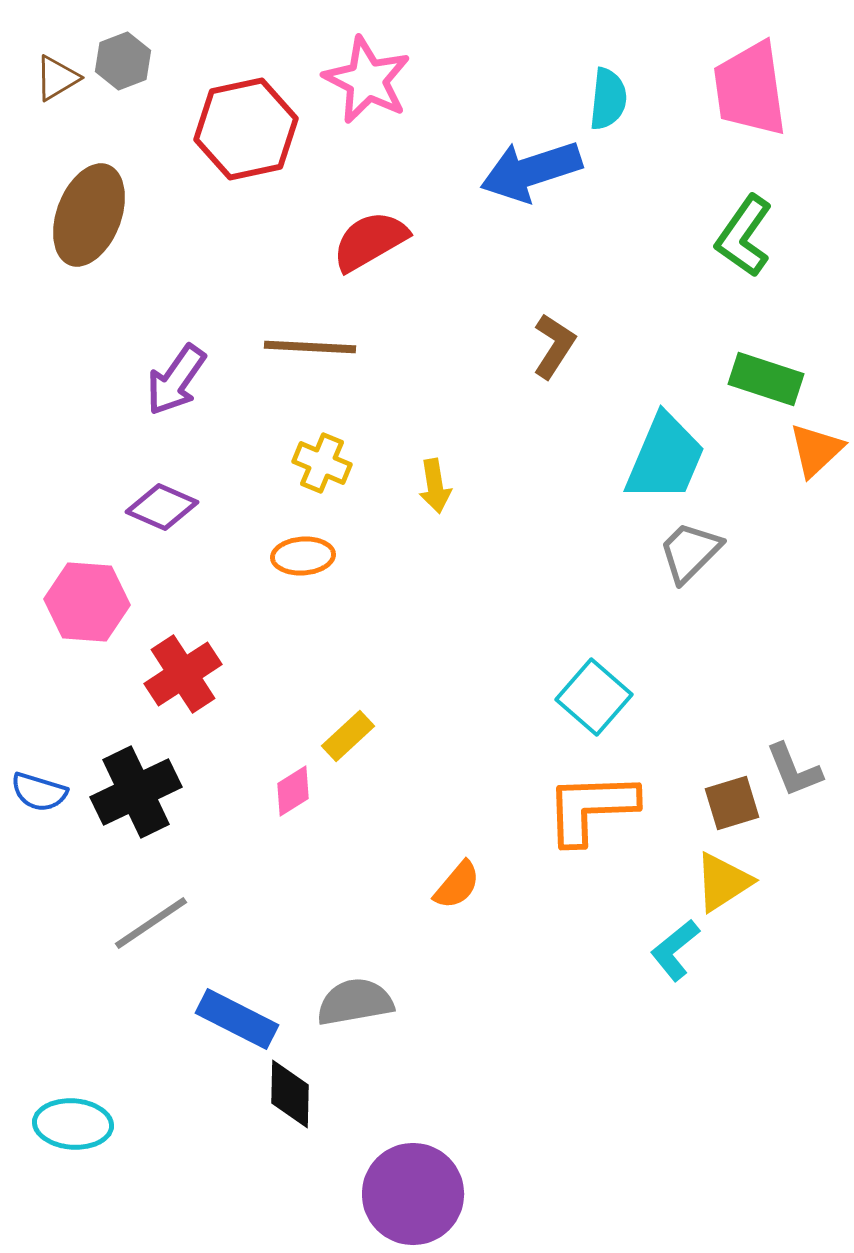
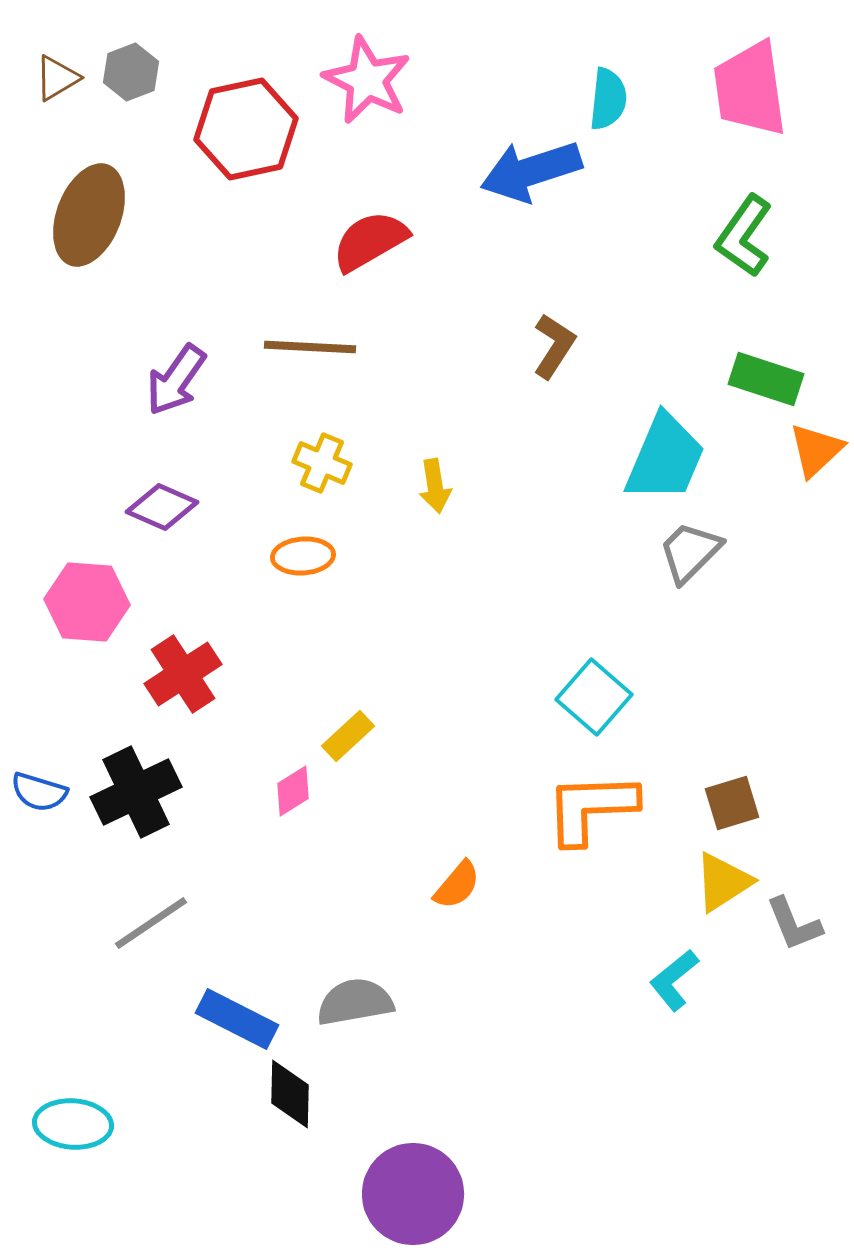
gray hexagon: moved 8 px right, 11 px down
gray L-shape: moved 154 px down
cyan L-shape: moved 1 px left, 30 px down
